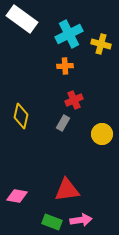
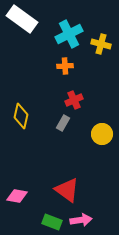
red triangle: rotated 44 degrees clockwise
